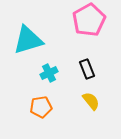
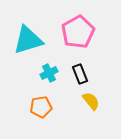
pink pentagon: moved 11 px left, 12 px down
black rectangle: moved 7 px left, 5 px down
